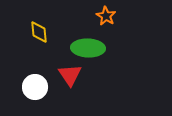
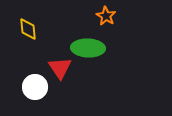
yellow diamond: moved 11 px left, 3 px up
red triangle: moved 10 px left, 7 px up
